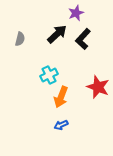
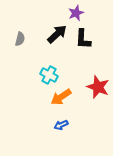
black L-shape: rotated 40 degrees counterclockwise
cyan cross: rotated 36 degrees counterclockwise
orange arrow: rotated 35 degrees clockwise
